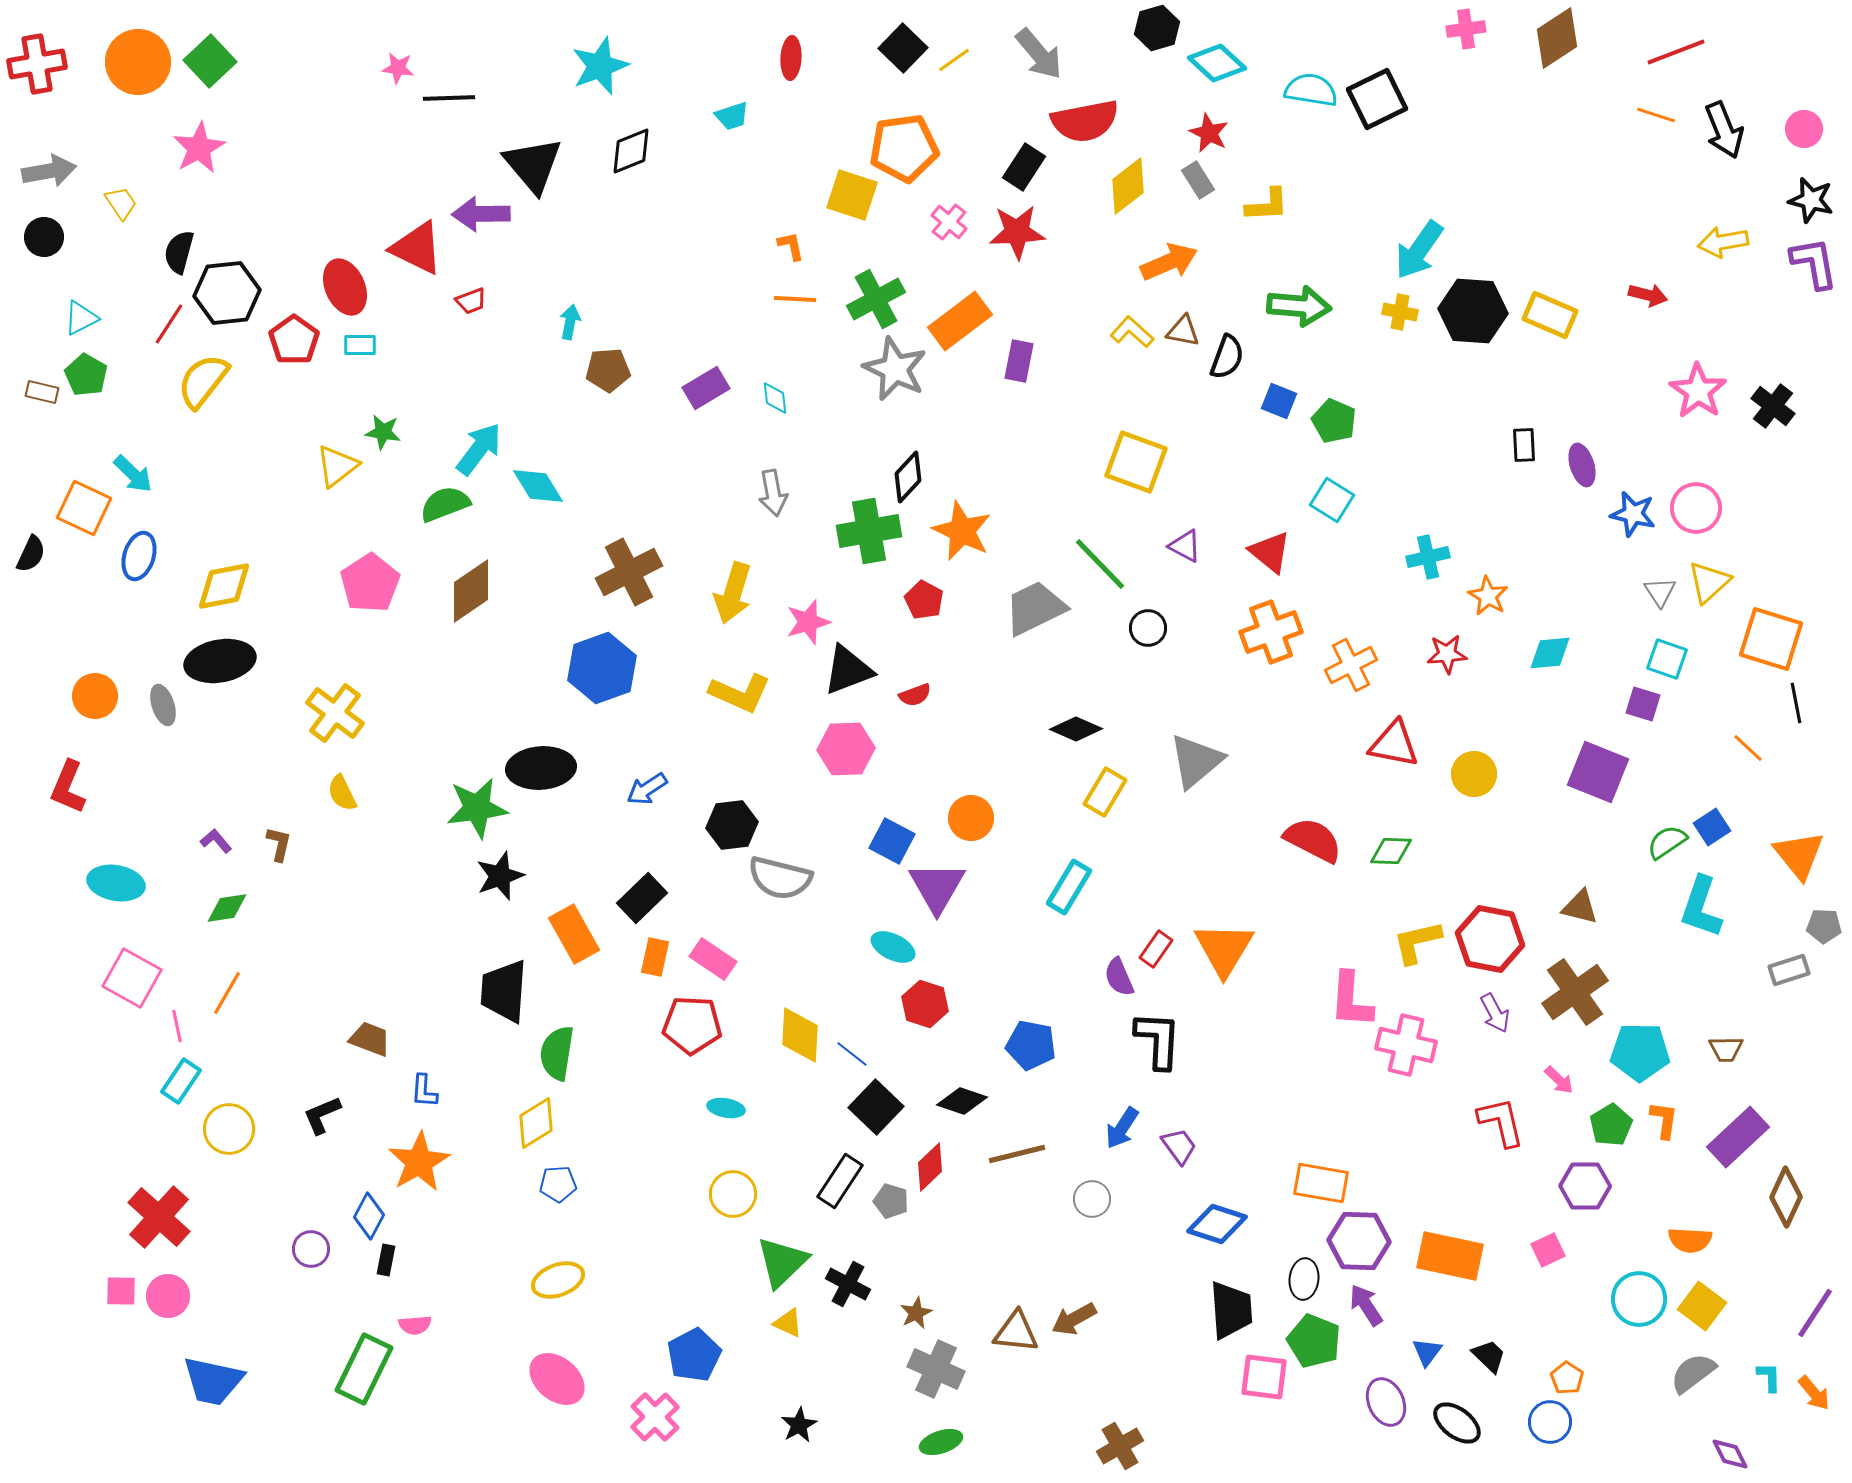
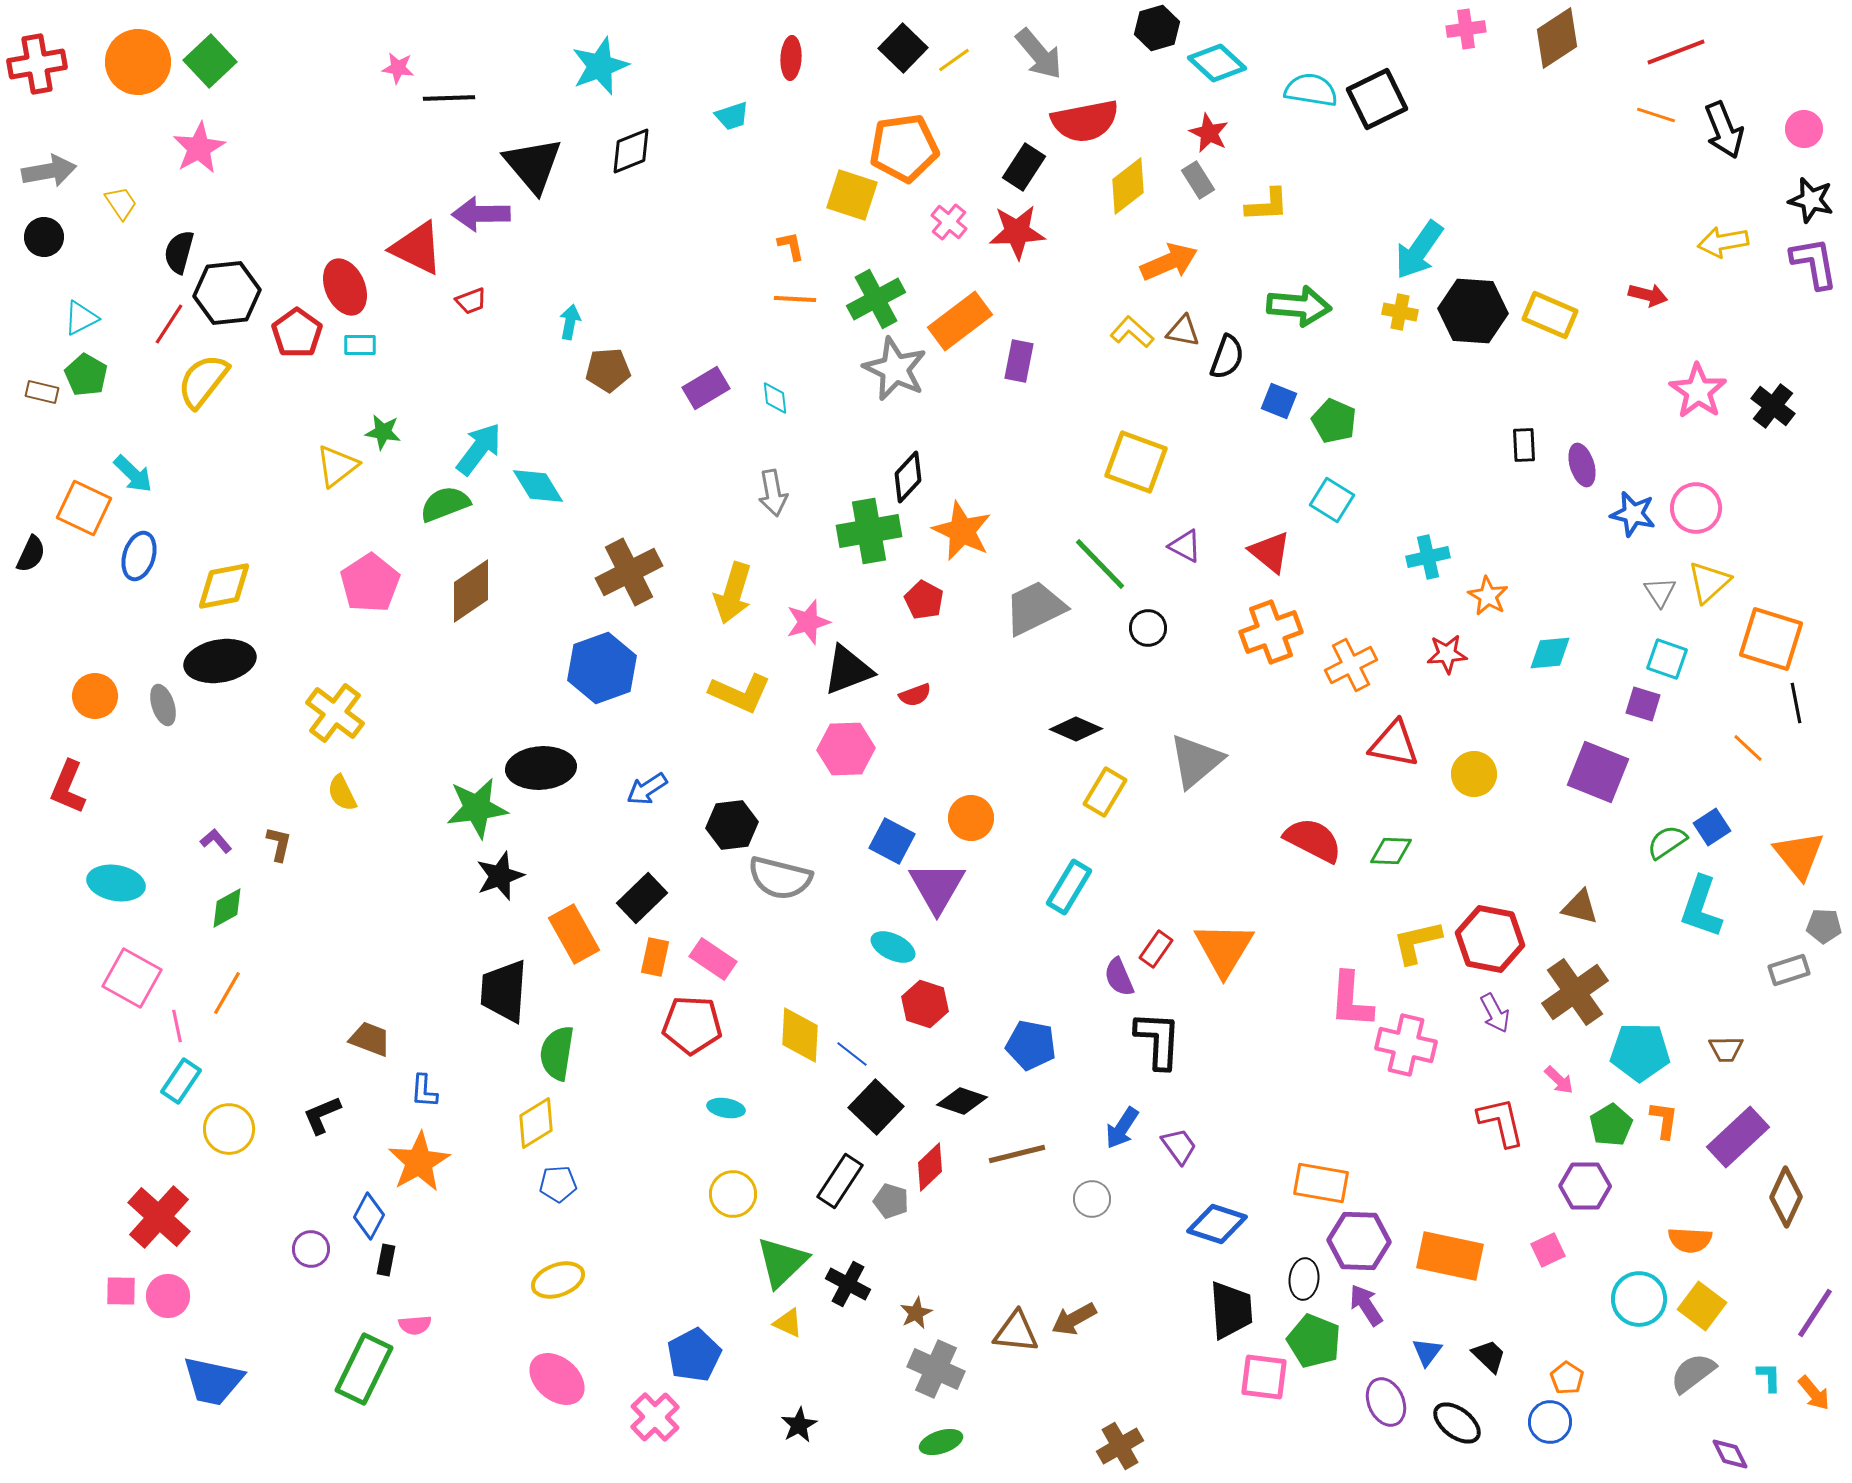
red pentagon at (294, 340): moved 3 px right, 7 px up
green diamond at (227, 908): rotated 21 degrees counterclockwise
